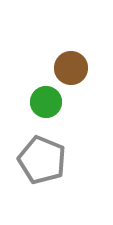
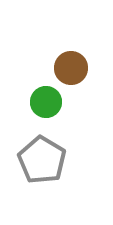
gray pentagon: rotated 9 degrees clockwise
